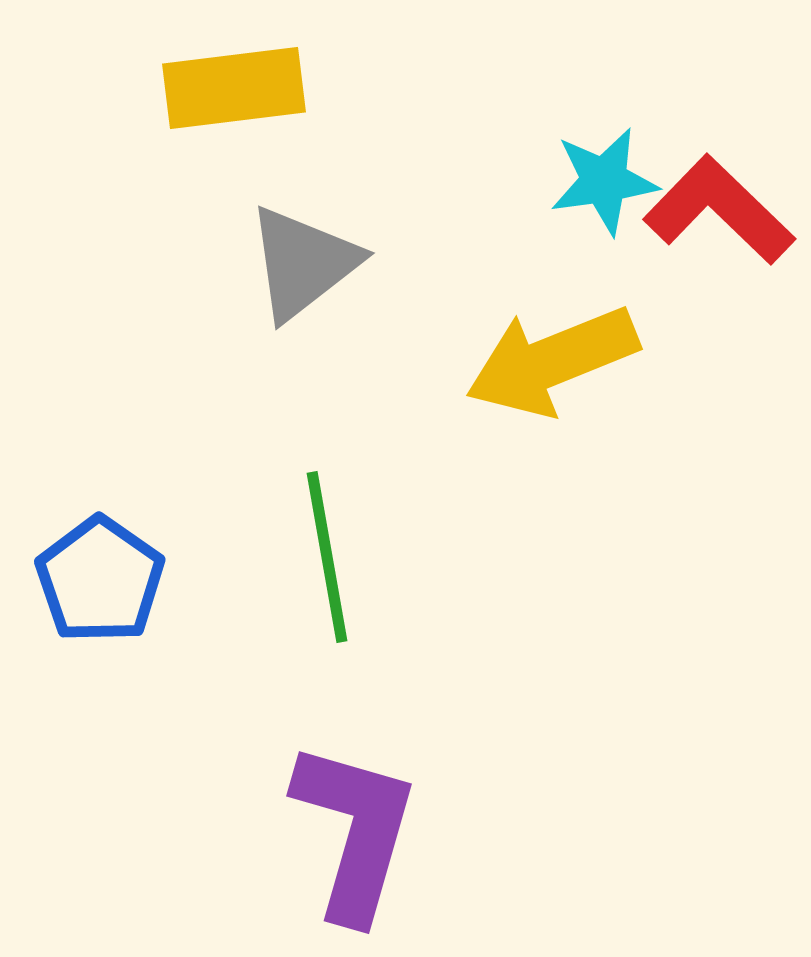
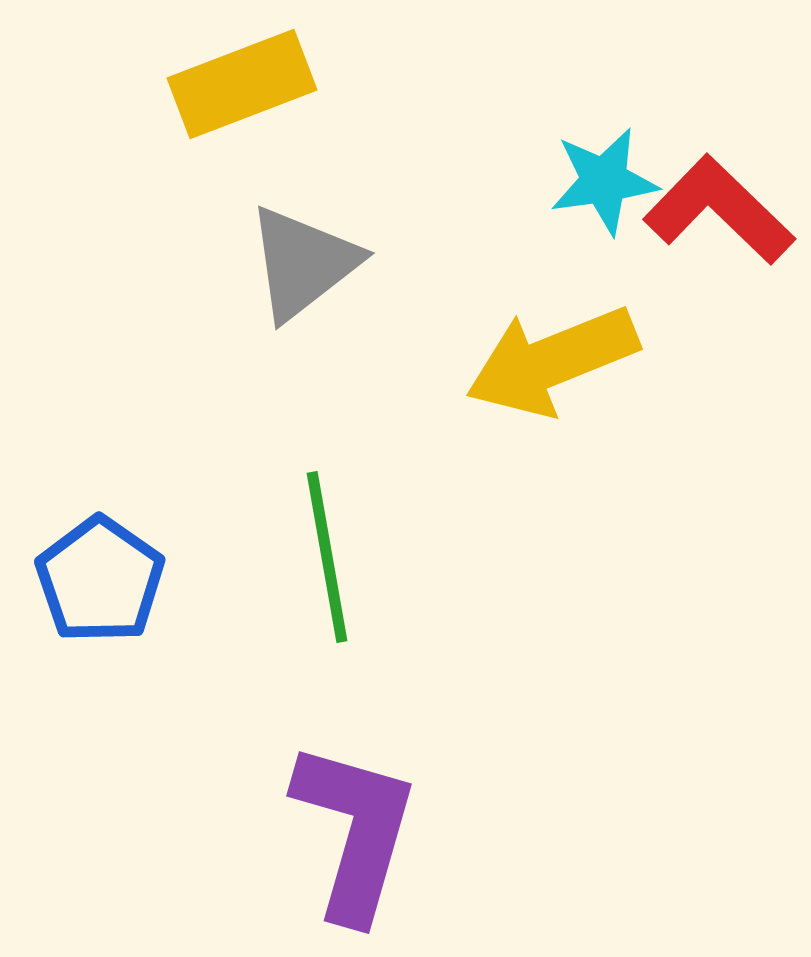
yellow rectangle: moved 8 px right, 4 px up; rotated 14 degrees counterclockwise
